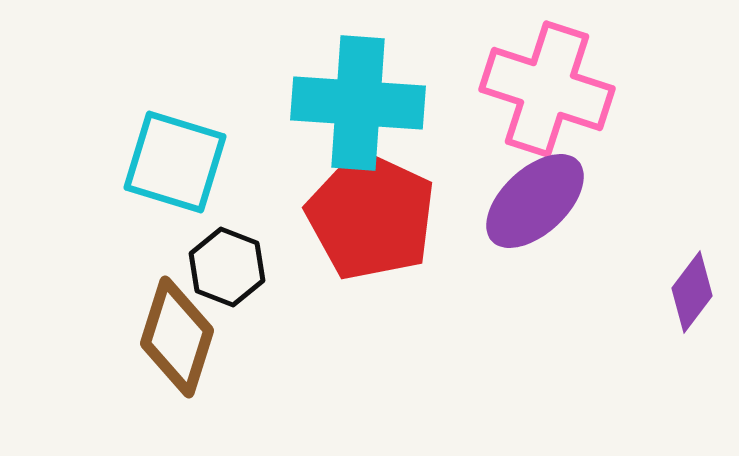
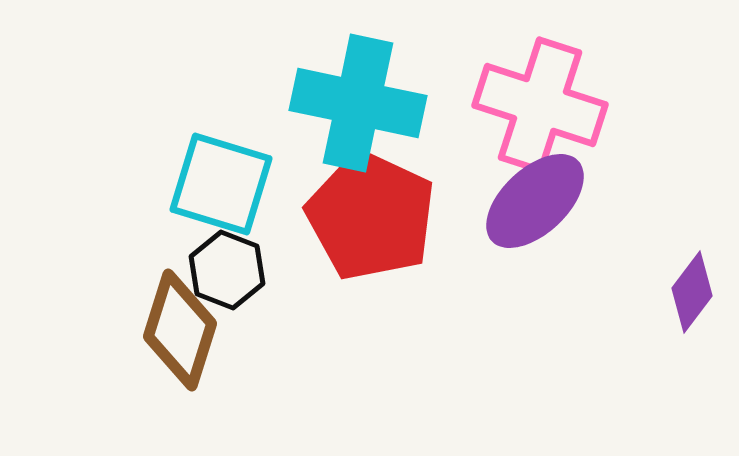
pink cross: moved 7 px left, 16 px down
cyan cross: rotated 8 degrees clockwise
cyan square: moved 46 px right, 22 px down
black hexagon: moved 3 px down
brown diamond: moved 3 px right, 7 px up
